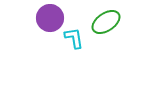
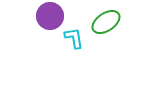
purple circle: moved 2 px up
